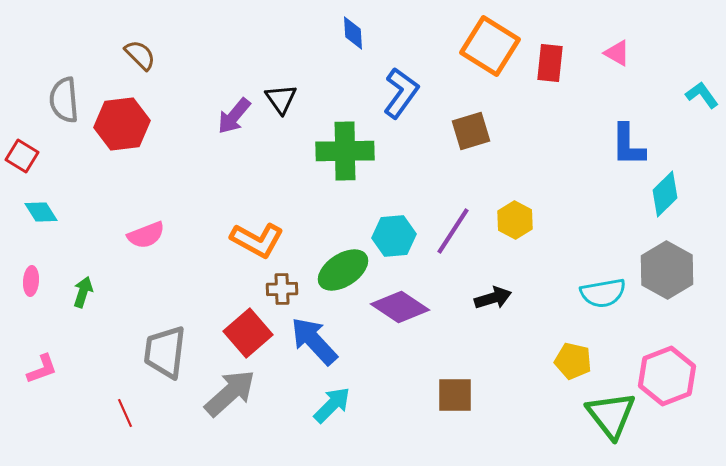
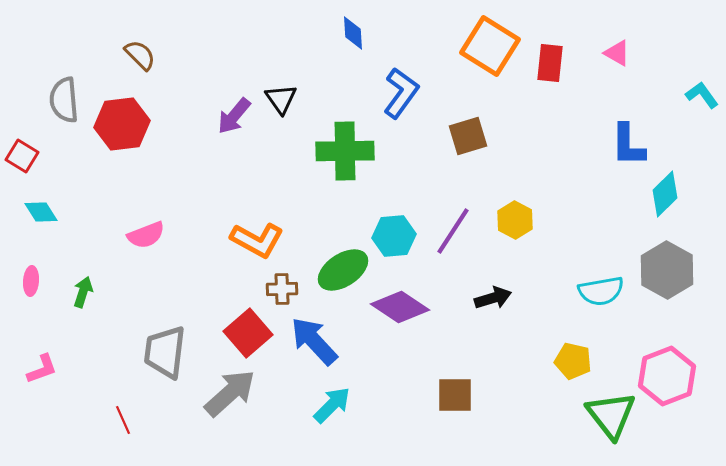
brown square at (471, 131): moved 3 px left, 5 px down
cyan semicircle at (603, 293): moved 2 px left, 2 px up
red line at (125, 413): moved 2 px left, 7 px down
